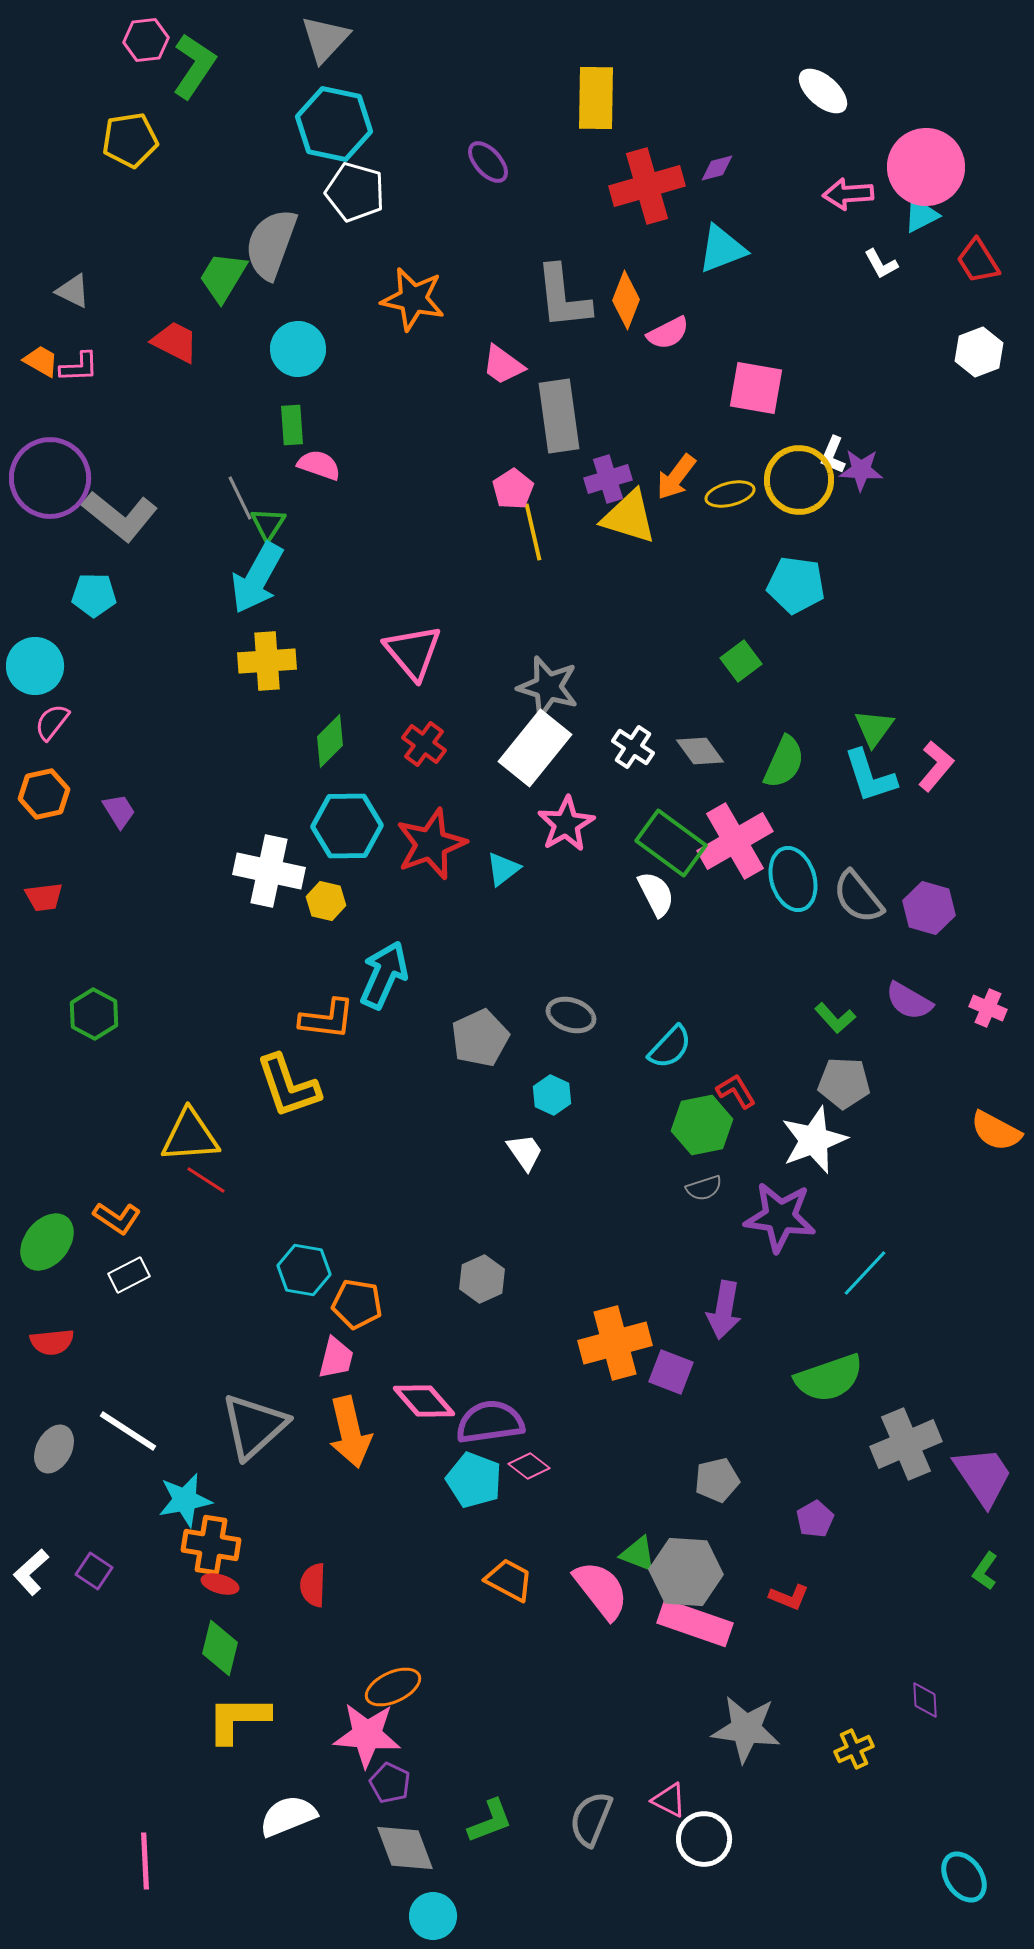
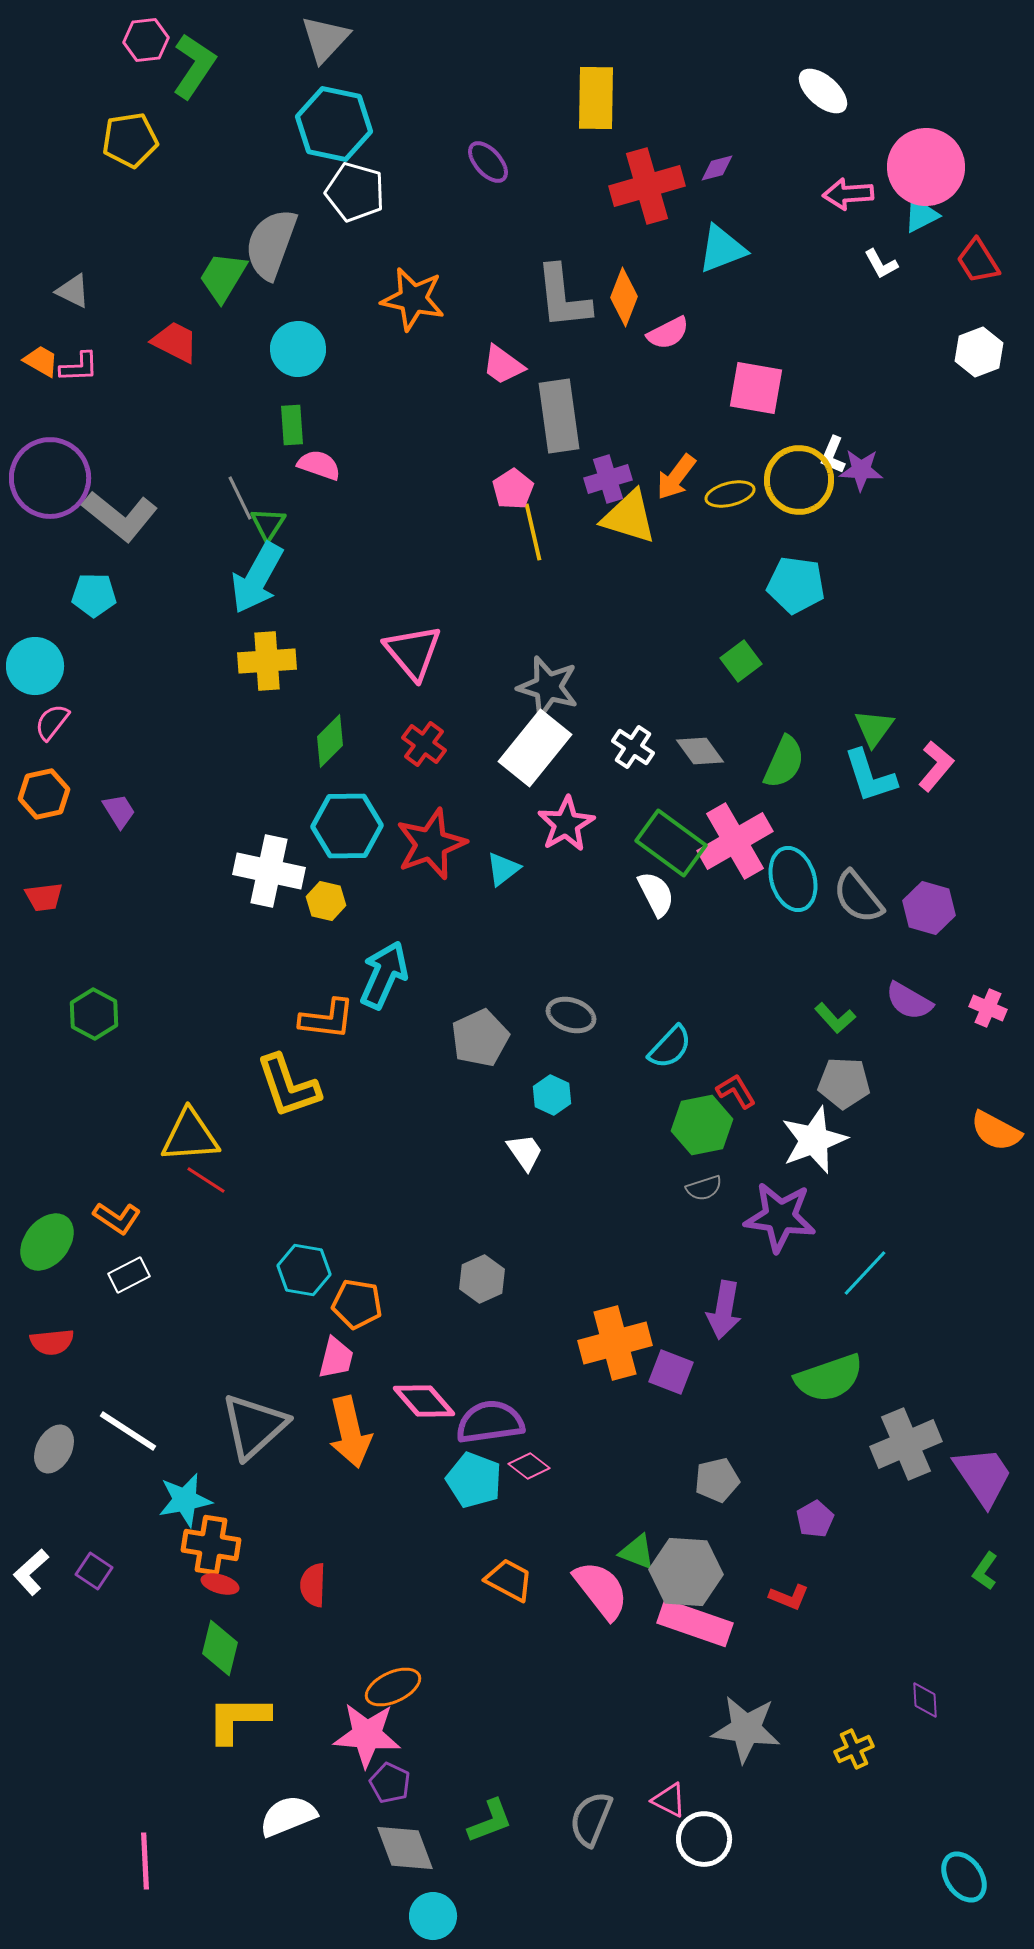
orange diamond at (626, 300): moved 2 px left, 3 px up
green triangle at (638, 1554): moved 1 px left, 2 px up
